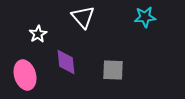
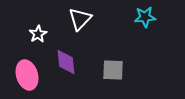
white triangle: moved 3 px left, 2 px down; rotated 25 degrees clockwise
pink ellipse: moved 2 px right
